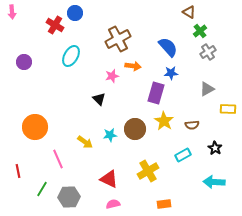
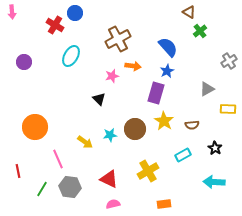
gray cross: moved 21 px right, 9 px down
blue star: moved 4 px left, 2 px up; rotated 24 degrees counterclockwise
gray hexagon: moved 1 px right, 10 px up; rotated 10 degrees clockwise
